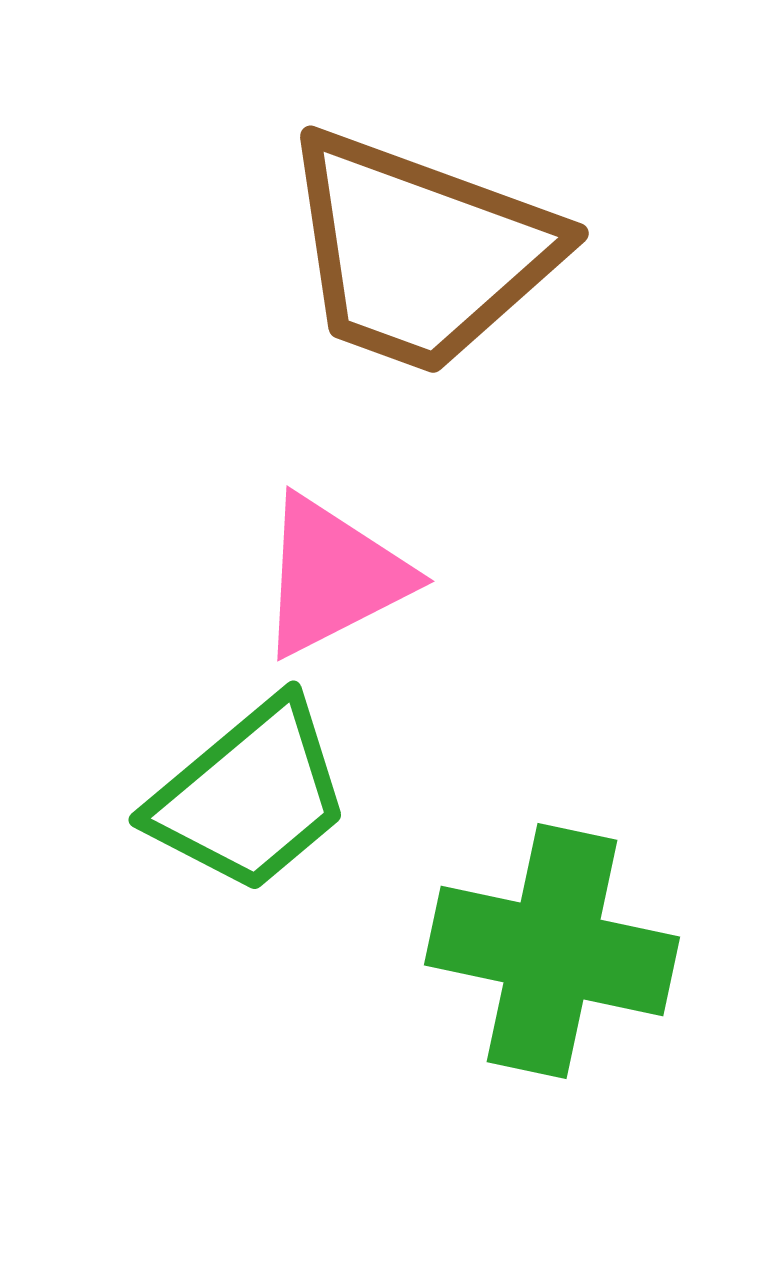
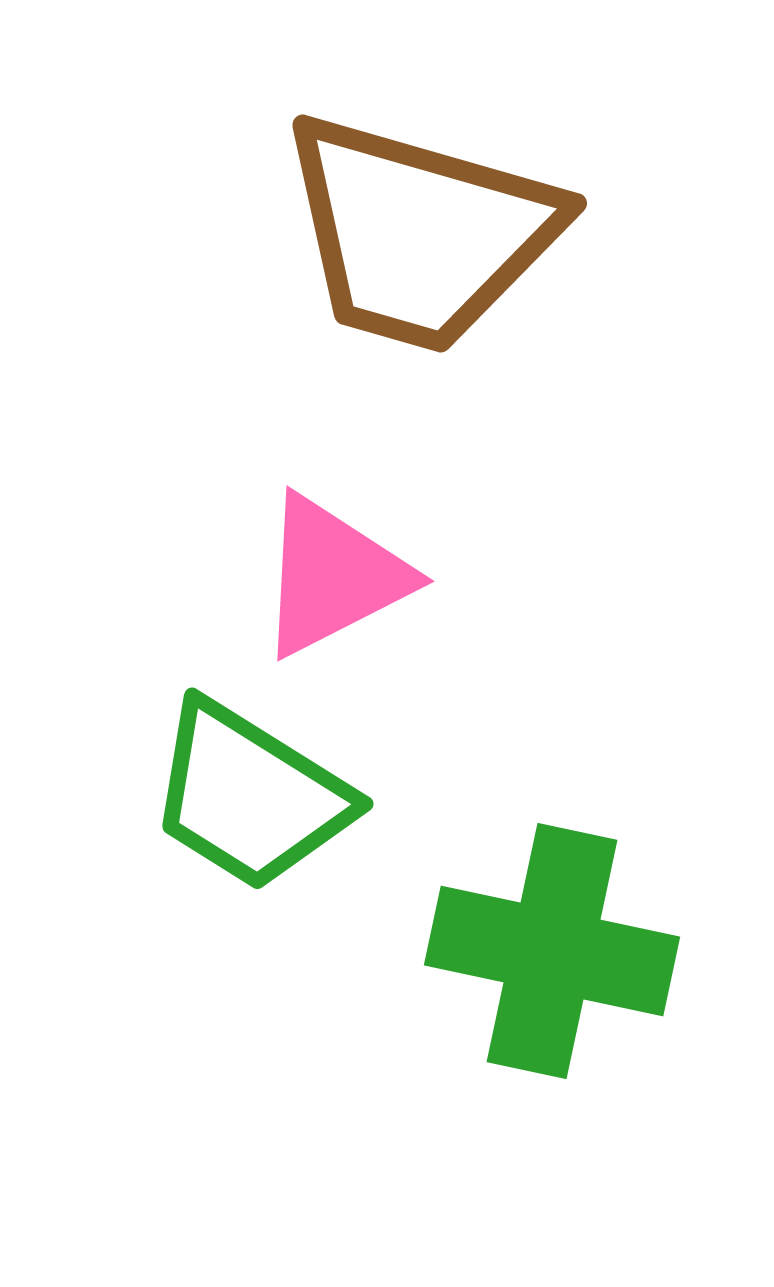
brown trapezoid: moved 19 px up; rotated 4 degrees counterclockwise
green trapezoid: rotated 72 degrees clockwise
